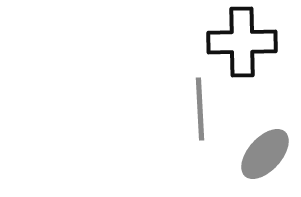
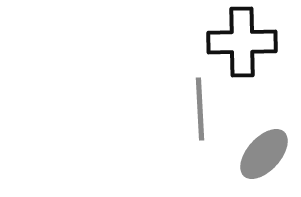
gray ellipse: moved 1 px left
